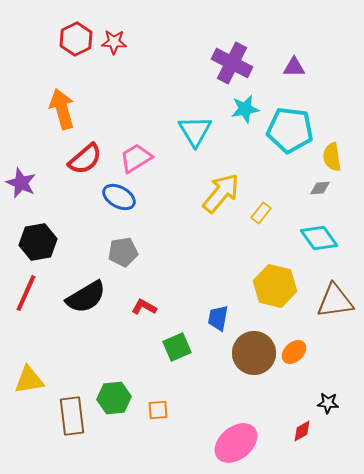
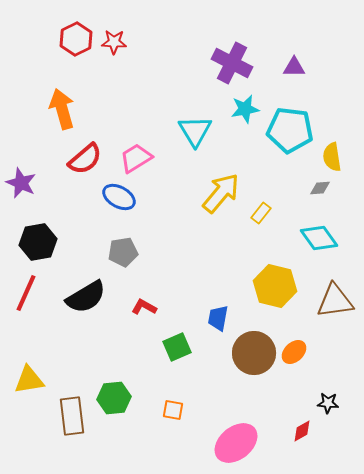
orange square: moved 15 px right; rotated 15 degrees clockwise
